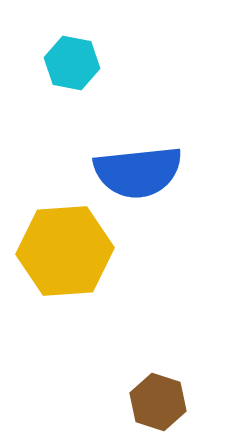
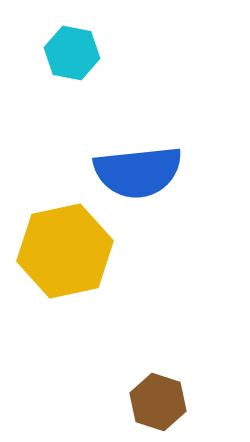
cyan hexagon: moved 10 px up
yellow hexagon: rotated 8 degrees counterclockwise
